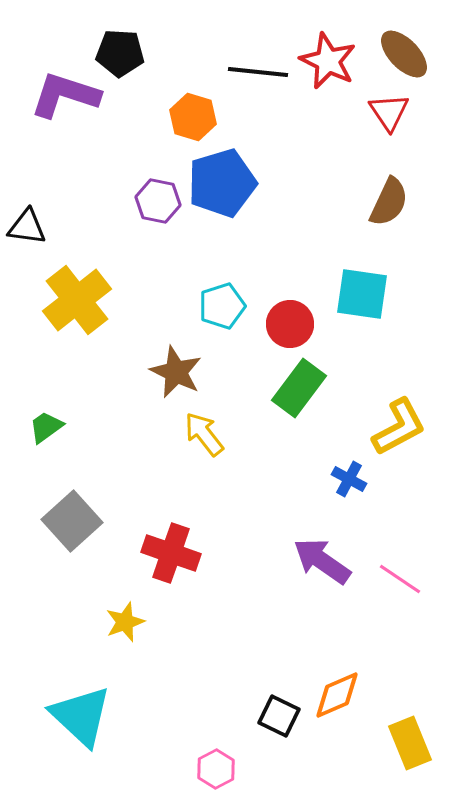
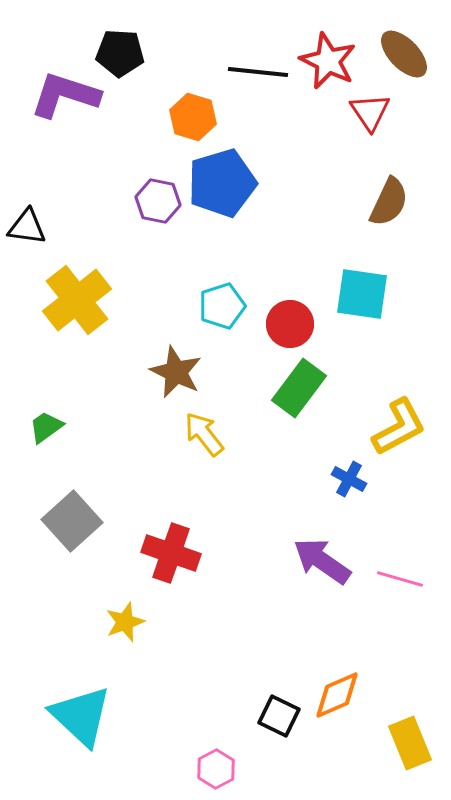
red triangle: moved 19 px left
pink line: rotated 18 degrees counterclockwise
